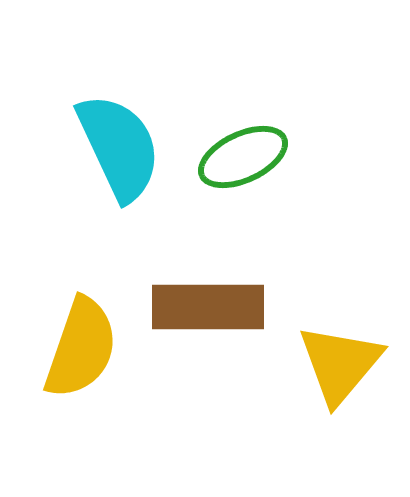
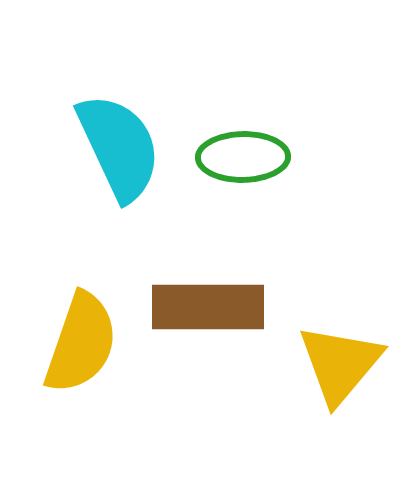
green ellipse: rotated 24 degrees clockwise
yellow semicircle: moved 5 px up
